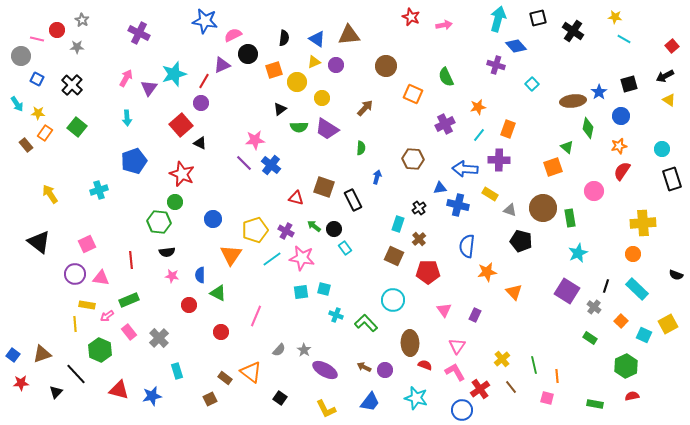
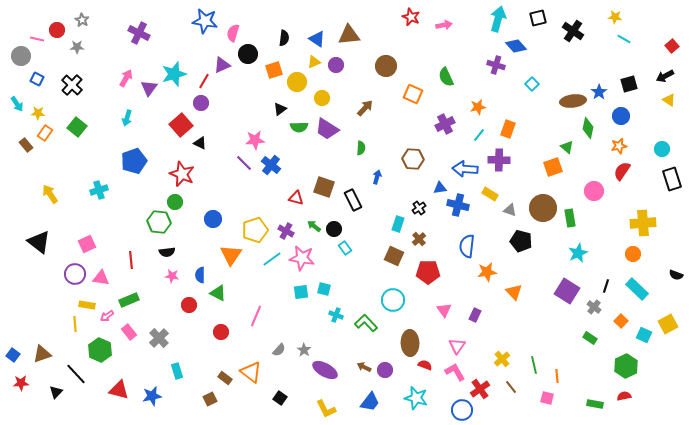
pink semicircle at (233, 35): moved 2 px up; rotated 48 degrees counterclockwise
cyan arrow at (127, 118): rotated 21 degrees clockwise
red semicircle at (632, 396): moved 8 px left
